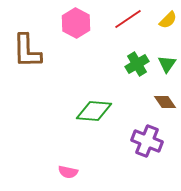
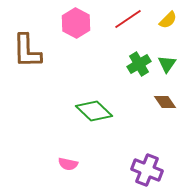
green cross: moved 2 px right
green diamond: rotated 39 degrees clockwise
purple cross: moved 29 px down
pink semicircle: moved 8 px up
